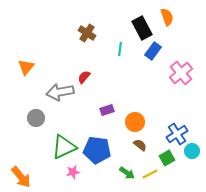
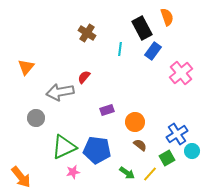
yellow line: rotated 21 degrees counterclockwise
